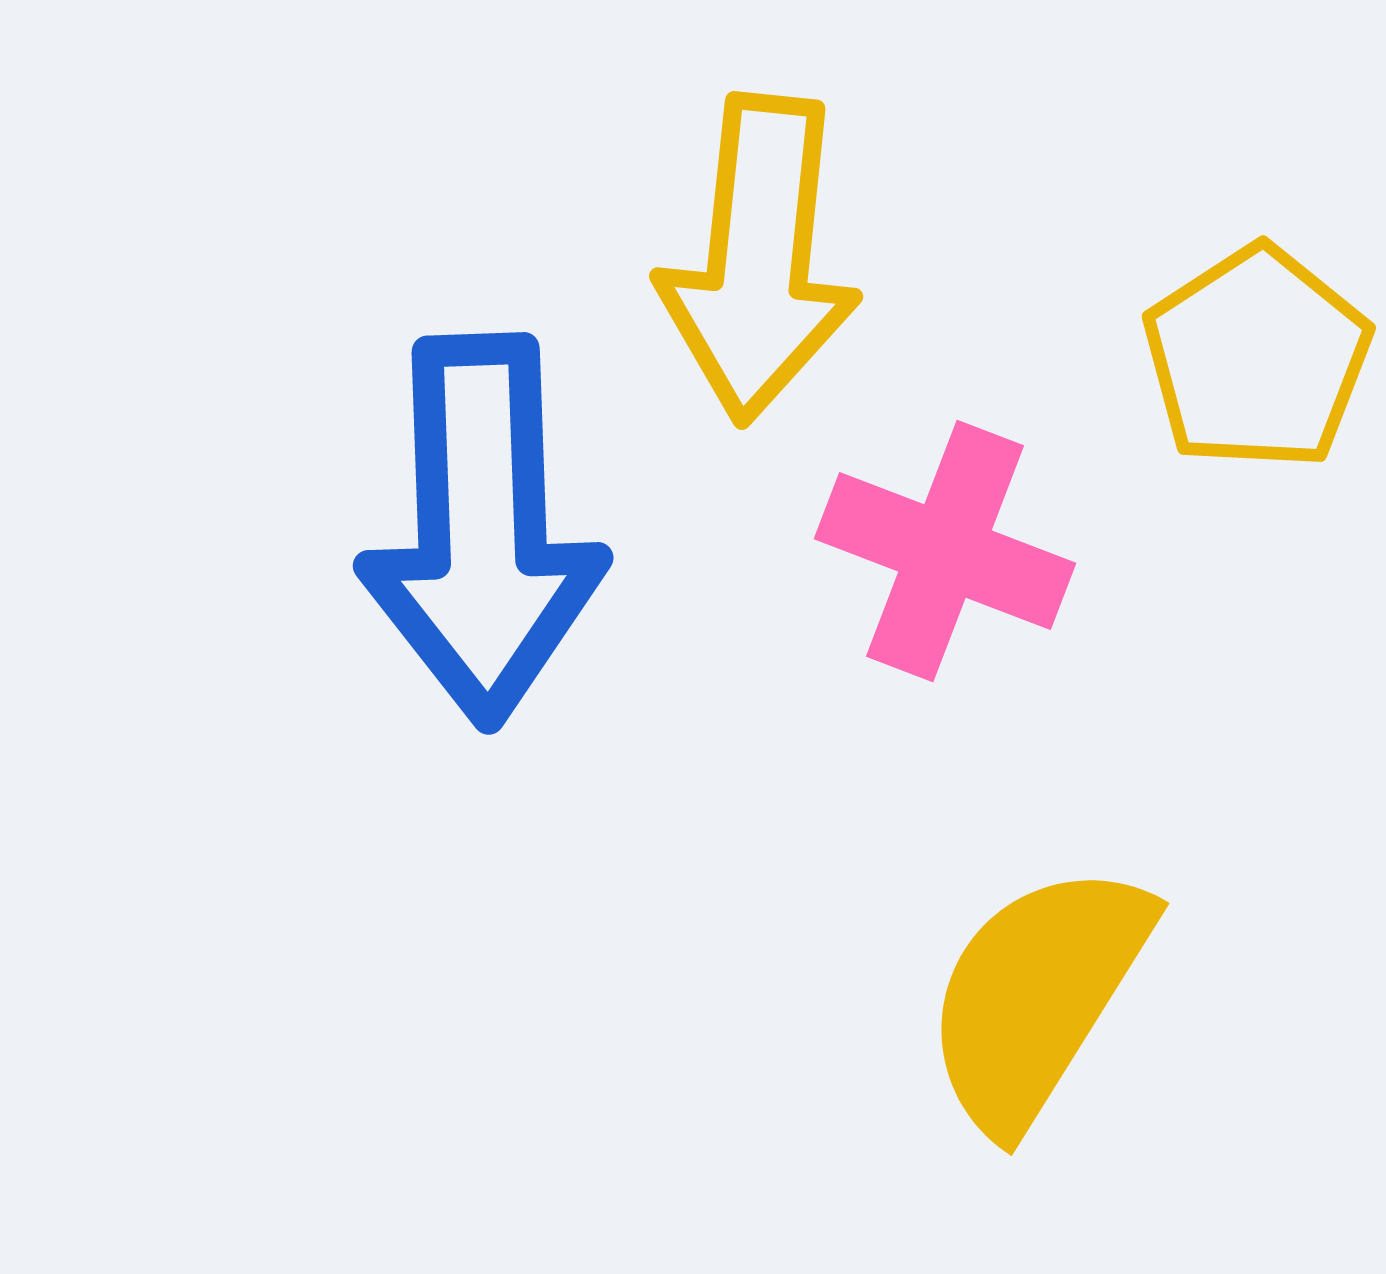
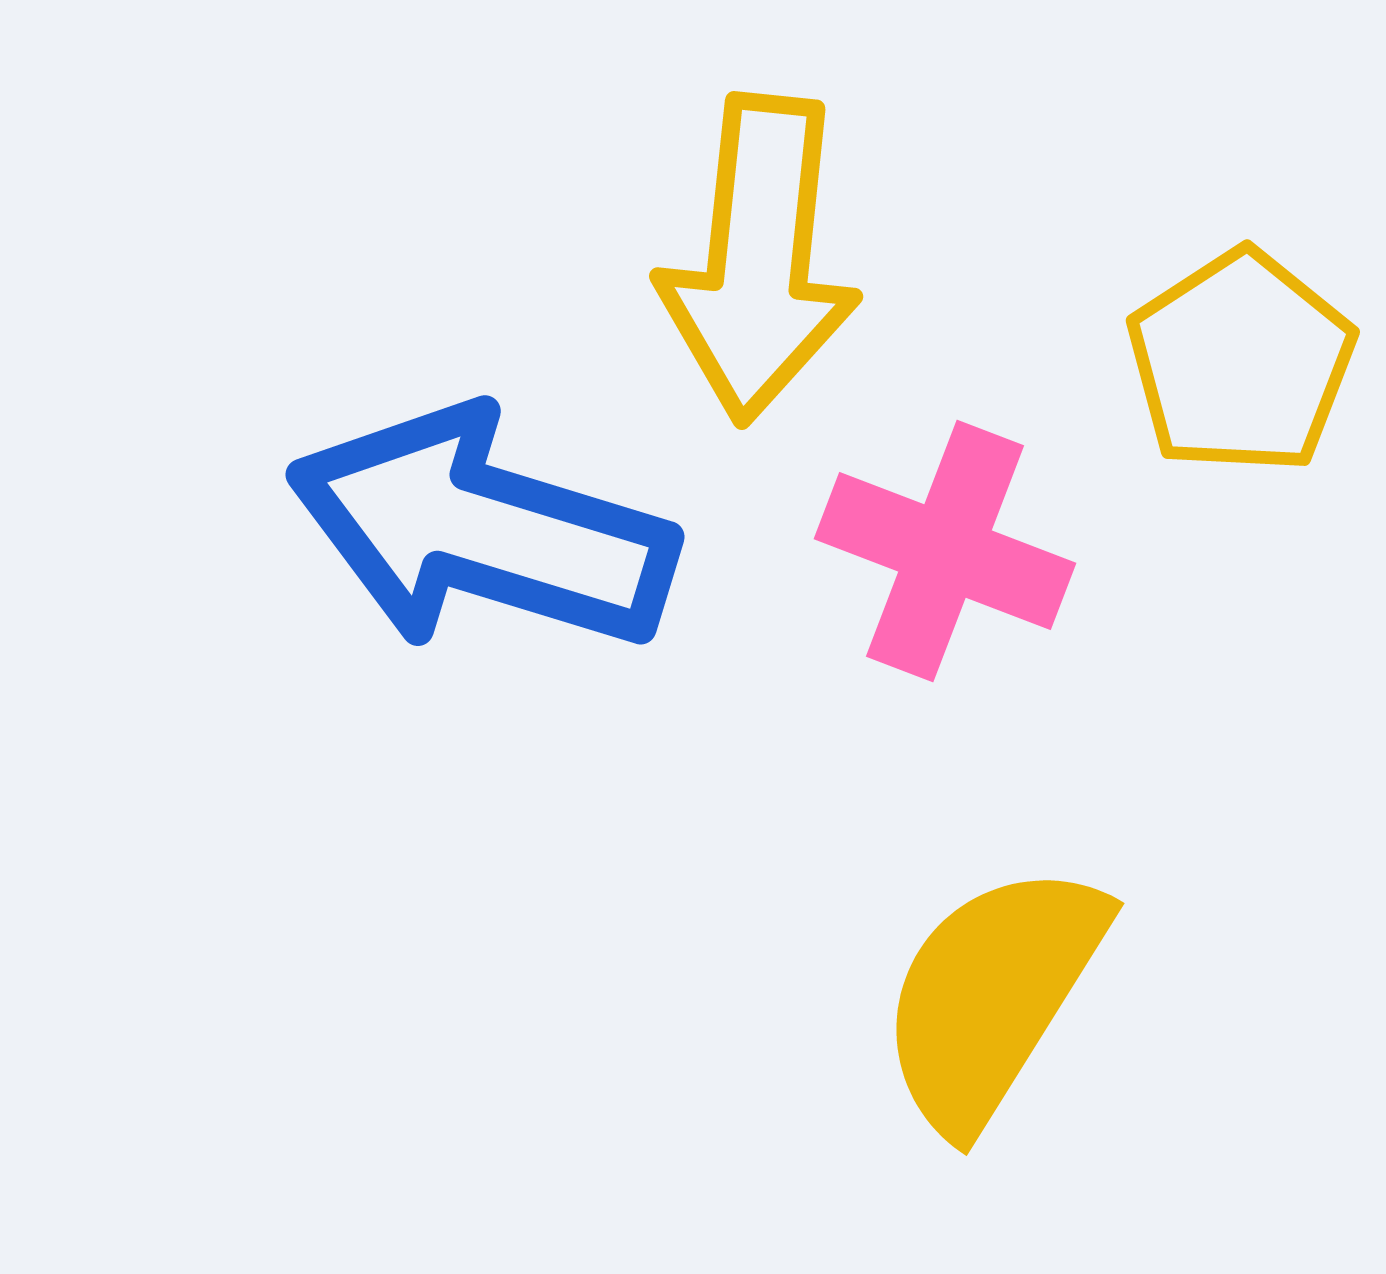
yellow pentagon: moved 16 px left, 4 px down
blue arrow: rotated 109 degrees clockwise
yellow semicircle: moved 45 px left
